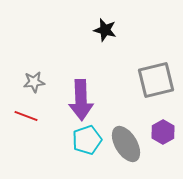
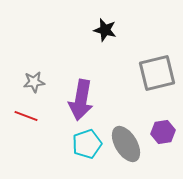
gray square: moved 1 px right, 7 px up
purple arrow: rotated 12 degrees clockwise
purple hexagon: rotated 20 degrees clockwise
cyan pentagon: moved 4 px down
